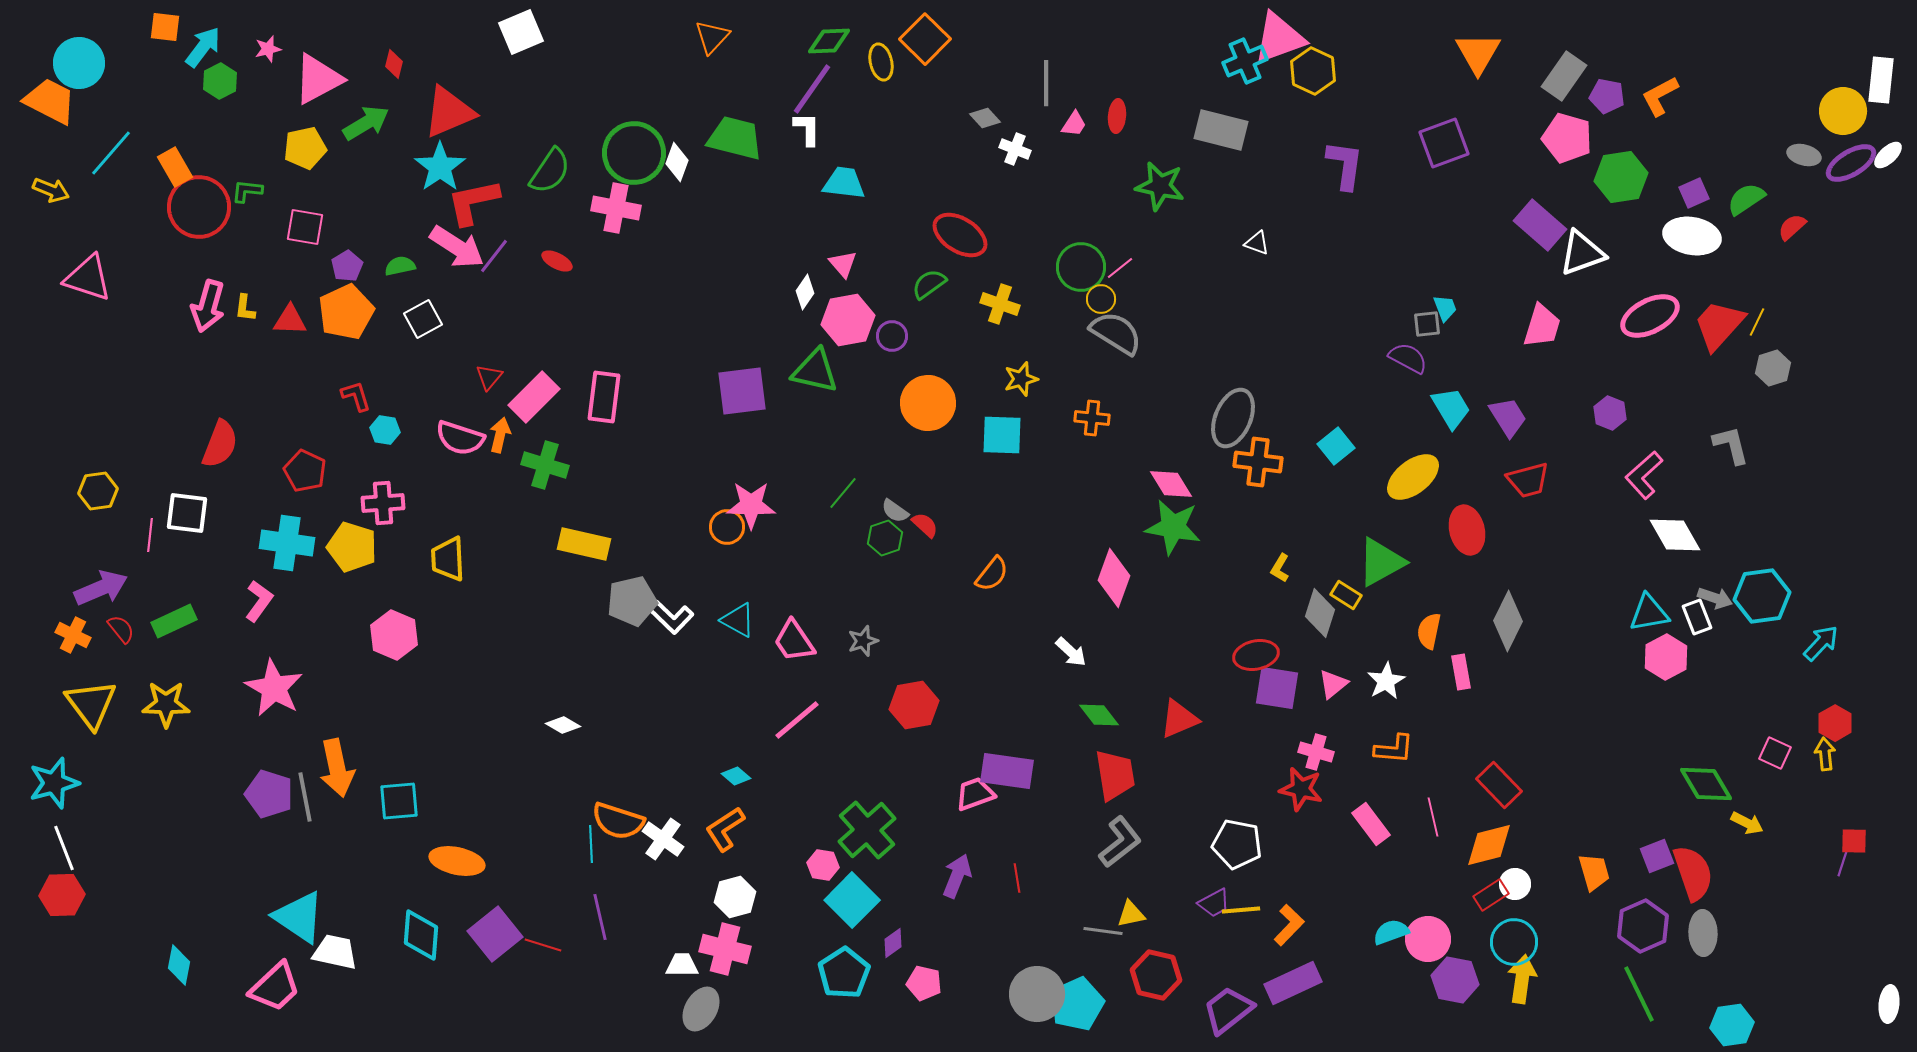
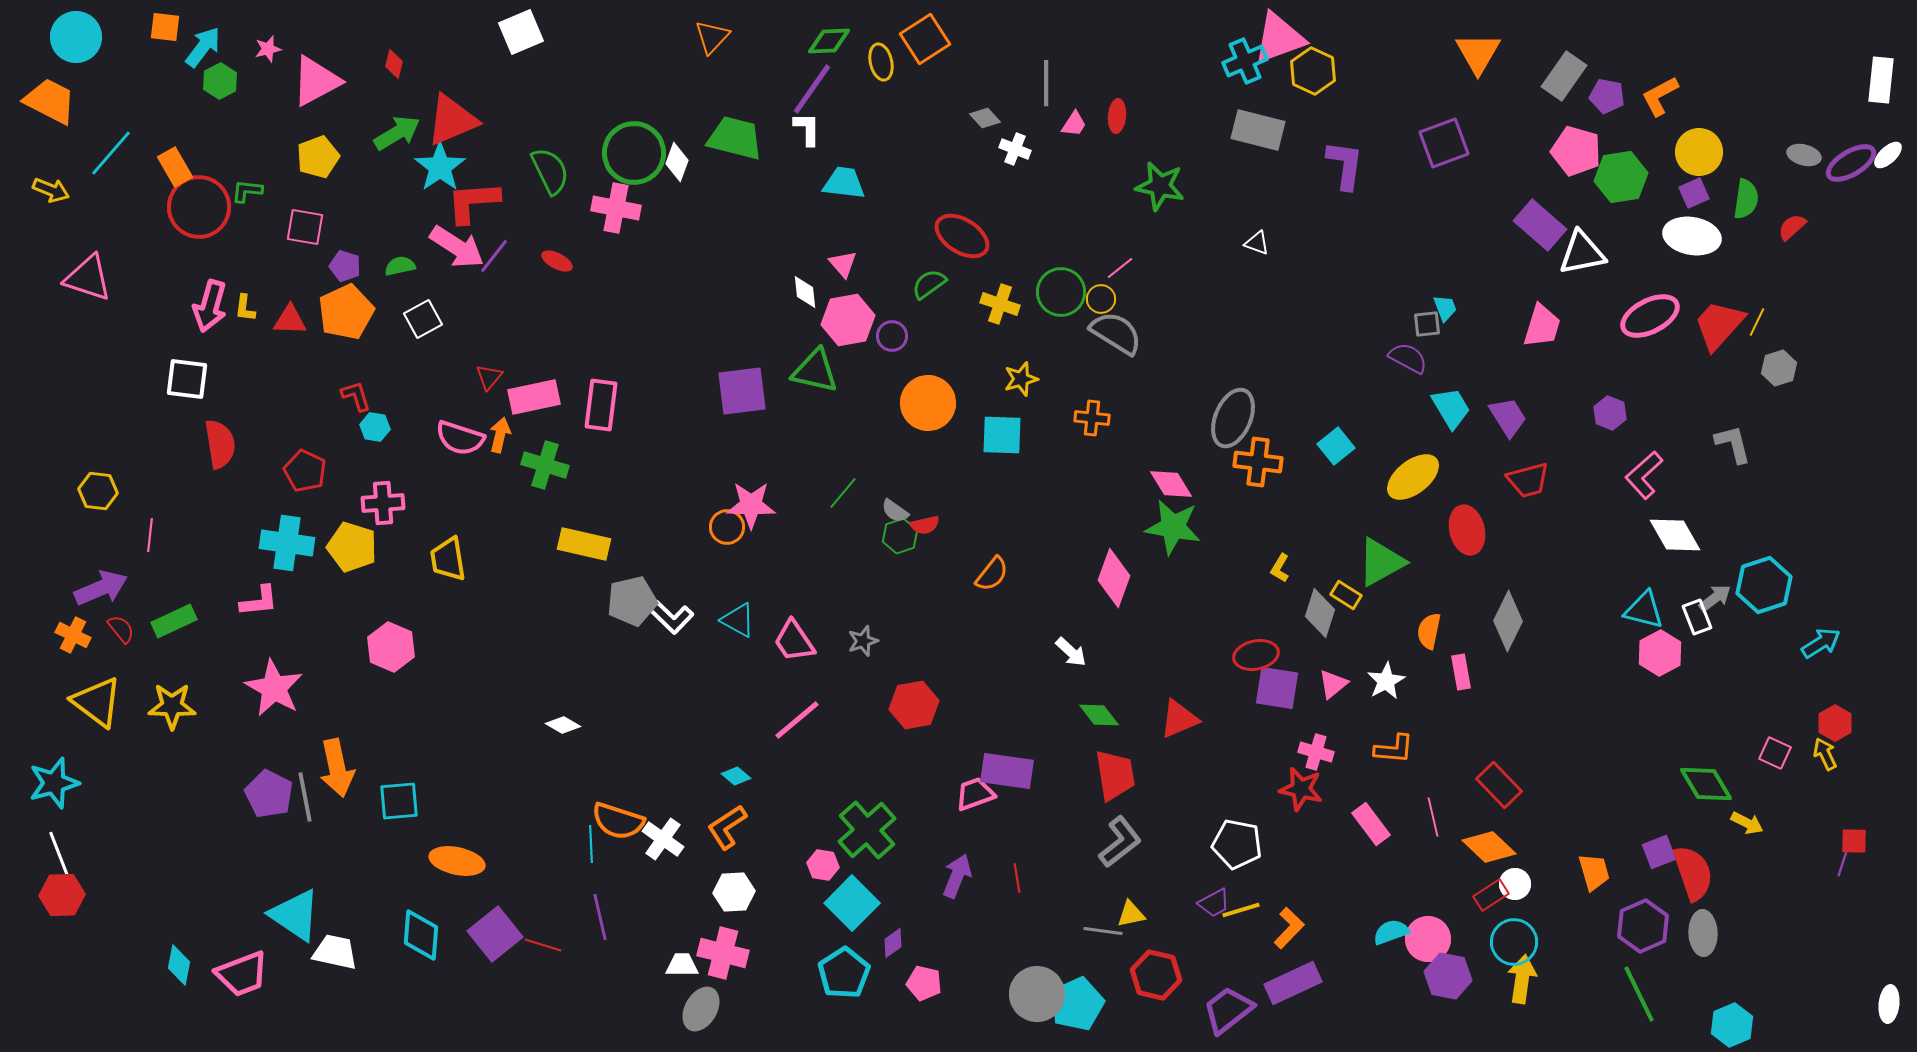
orange square at (925, 39): rotated 12 degrees clockwise
cyan circle at (79, 63): moved 3 px left, 26 px up
pink triangle at (318, 79): moved 2 px left, 2 px down
yellow circle at (1843, 111): moved 144 px left, 41 px down
red triangle at (449, 112): moved 3 px right, 8 px down
green arrow at (366, 123): moved 31 px right, 10 px down
gray rectangle at (1221, 130): moved 37 px right
pink pentagon at (1567, 138): moved 9 px right, 13 px down
yellow pentagon at (305, 148): moved 13 px right, 9 px down; rotated 9 degrees counterclockwise
green semicircle at (550, 171): rotated 60 degrees counterclockwise
green semicircle at (1746, 199): rotated 132 degrees clockwise
red L-shape at (473, 202): rotated 8 degrees clockwise
red ellipse at (960, 235): moved 2 px right, 1 px down
white triangle at (1582, 253): rotated 9 degrees clockwise
purple pentagon at (347, 266): moved 2 px left; rotated 24 degrees counterclockwise
green circle at (1081, 267): moved 20 px left, 25 px down
white diamond at (805, 292): rotated 40 degrees counterclockwise
pink arrow at (208, 306): moved 2 px right
gray hexagon at (1773, 368): moved 6 px right
pink rectangle at (534, 397): rotated 33 degrees clockwise
pink rectangle at (604, 397): moved 3 px left, 8 px down
cyan hexagon at (385, 430): moved 10 px left, 3 px up
red semicircle at (220, 444): rotated 30 degrees counterclockwise
gray L-shape at (1731, 445): moved 2 px right, 1 px up
yellow hexagon at (98, 491): rotated 15 degrees clockwise
white square at (187, 513): moved 134 px up
red semicircle at (925, 525): rotated 124 degrees clockwise
green hexagon at (885, 538): moved 15 px right, 2 px up
yellow trapezoid at (448, 559): rotated 6 degrees counterclockwise
cyan hexagon at (1762, 596): moved 2 px right, 11 px up; rotated 10 degrees counterclockwise
gray arrow at (1715, 598): rotated 56 degrees counterclockwise
pink L-shape at (259, 601): rotated 48 degrees clockwise
cyan triangle at (1649, 613): moved 5 px left, 3 px up; rotated 24 degrees clockwise
pink hexagon at (394, 635): moved 3 px left, 12 px down
cyan arrow at (1821, 643): rotated 15 degrees clockwise
pink hexagon at (1666, 657): moved 6 px left, 4 px up
yellow triangle at (91, 704): moved 6 px right, 2 px up; rotated 16 degrees counterclockwise
yellow star at (166, 704): moved 6 px right, 2 px down
yellow arrow at (1825, 754): rotated 20 degrees counterclockwise
purple pentagon at (269, 794): rotated 9 degrees clockwise
orange L-shape at (725, 829): moved 2 px right, 2 px up
orange diamond at (1489, 845): moved 2 px down; rotated 58 degrees clockwise
white line at (64, 848): moved 5 px left, 6 px down
purple square at (1657, 856): moved 2 px right, 4 px up
white hexagon at (735, 897): moved 1 px left, 5 px up; rotated 12 degrees clockwise
cyan square at (852, 900): moved 3 px down
yellow line at (1241, 910): rotated 12 degrees counterclockwise
cyan triangle at (299, 917): moved 4 px left, 2 px up
orange L-shape at (1289, 925): moved 3 px down
pink cross at (725, 949): moved 2 px left, 4 px down
purple hexagon at (1455, 980): moved 7 px left, 4 px up
pink trapezoid at (275, 987): moved 33 px left, 13 px up; rotated 22 degrees clockwise
cyan hexagon at (1732, 1025): rotated 15 degrees counterclockwise
